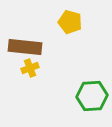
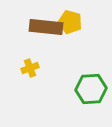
brown rectangle: moved 21 px right, 20 px up
green hexagon: moved 1 px left, 7 px up
